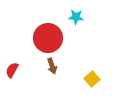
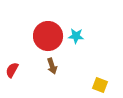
cyan star: moved 19 px down
red circle: moved 2 px up
yellow square: moved 8 px right, 6 px down; rotated 28 degrees counterclockwise
